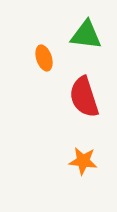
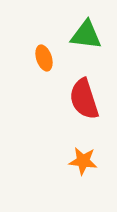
red semicircle: moved 2 px down
